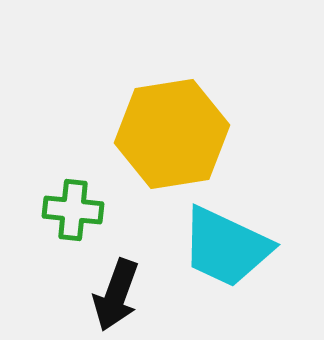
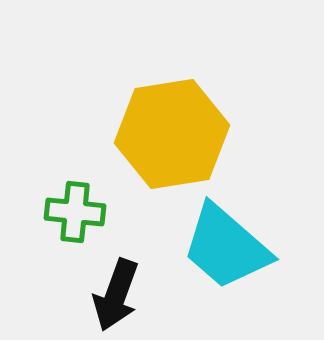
green cross: moved 2 px right, 2 px down
cyan trapezoid: rotated 16 degrees clockwise
